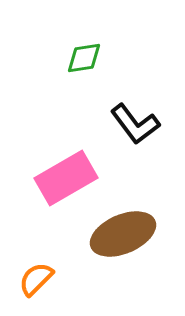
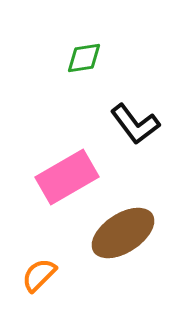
pink rectangle: moved 1 px right, 1 px up
brown ellipse: moved 1 px up; rotated 10 degrees counterclockwise
orange semicircle: moved 3 px right, 4 px up
